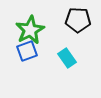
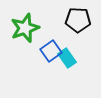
green star: moved 5 px left, 2 px up; rotated 8 degrees clockwise
blue square: moved 24 px right; rotated 15 degrees counterclockwise
